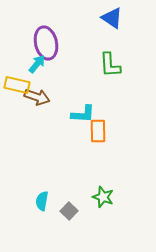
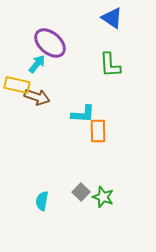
purple ellipse: moved 4 px right; rotated 36 degrees counterclockwise
gray square: moved 12 px right, 19 px up
